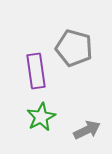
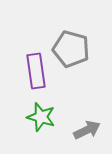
gray pentagon: moved 3 px left, 1 px down
green star: rotated 28 degrees counterclockwise
